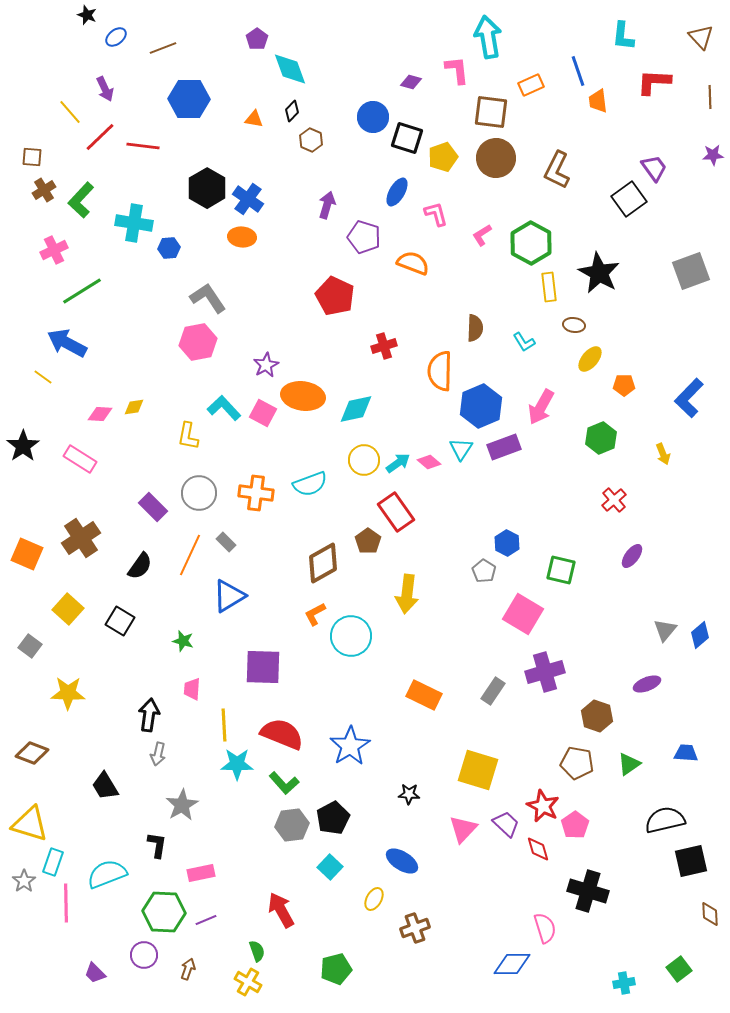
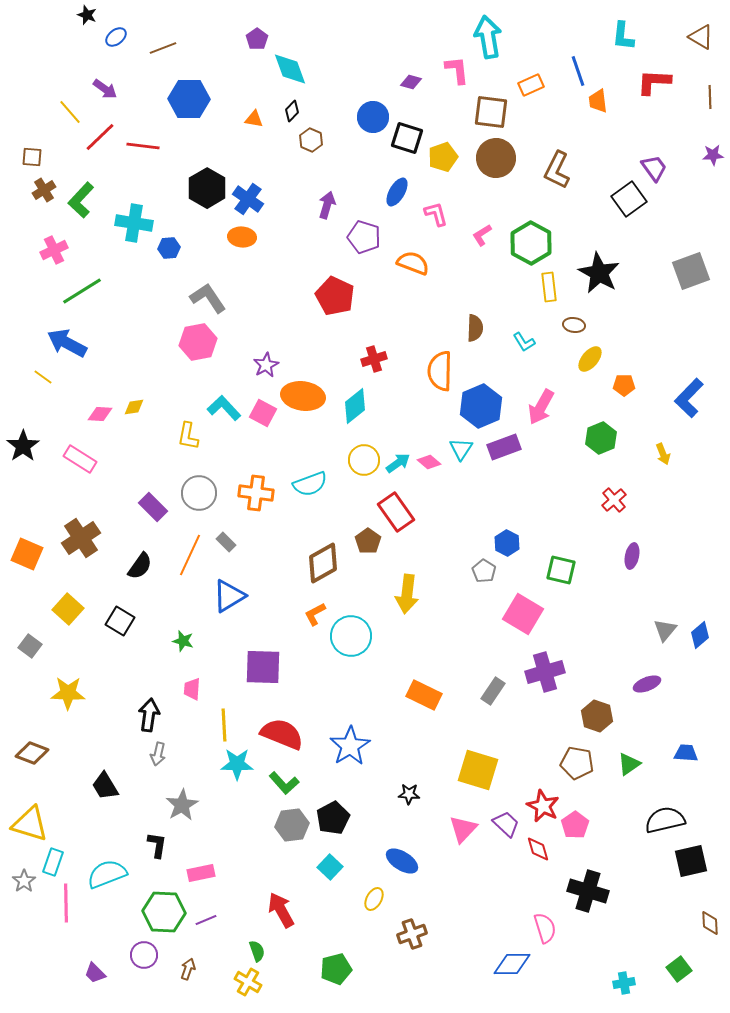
brown triangle at (701, 37): rotated 16 degrees counterclockwise
purple arrow at (105, 89): rotated 30 degrees counterclockwise
red cross at (384, 346): moved 10 px left, 13 px down
cyan diamond at (356, 409): moved 1 px left, 3 px up; rotated 27 degrees counterclockwise
purple ellipse at (632, 556): rotated 25 degrees counterclockwise
brown diamond at (710, 914): moved 9 px down
brown cross at (415, 928): moved 3 px left, 6 px down
